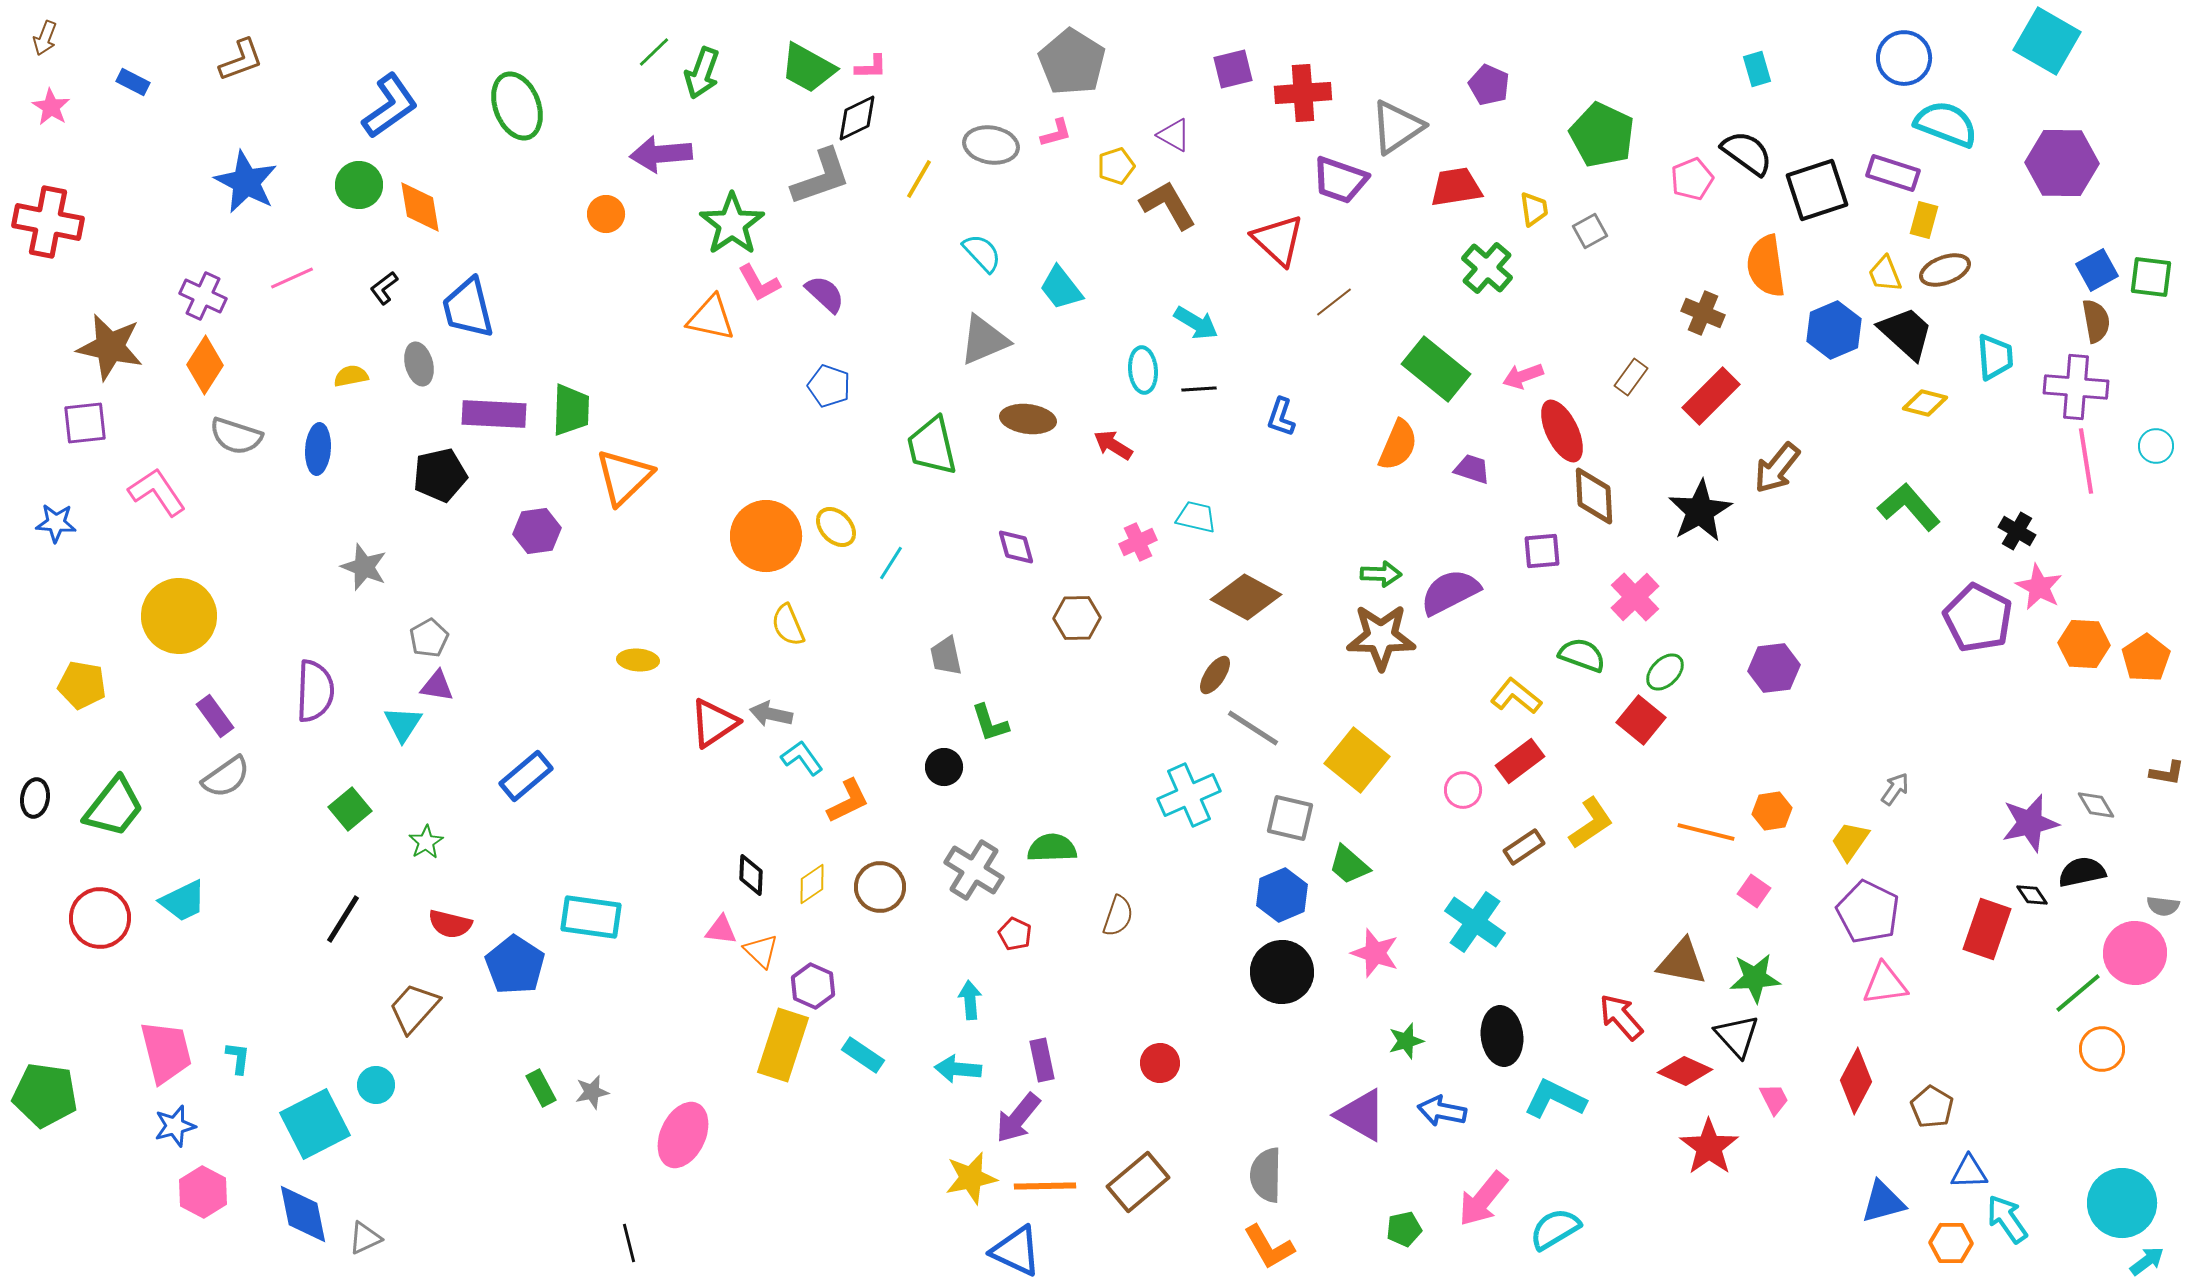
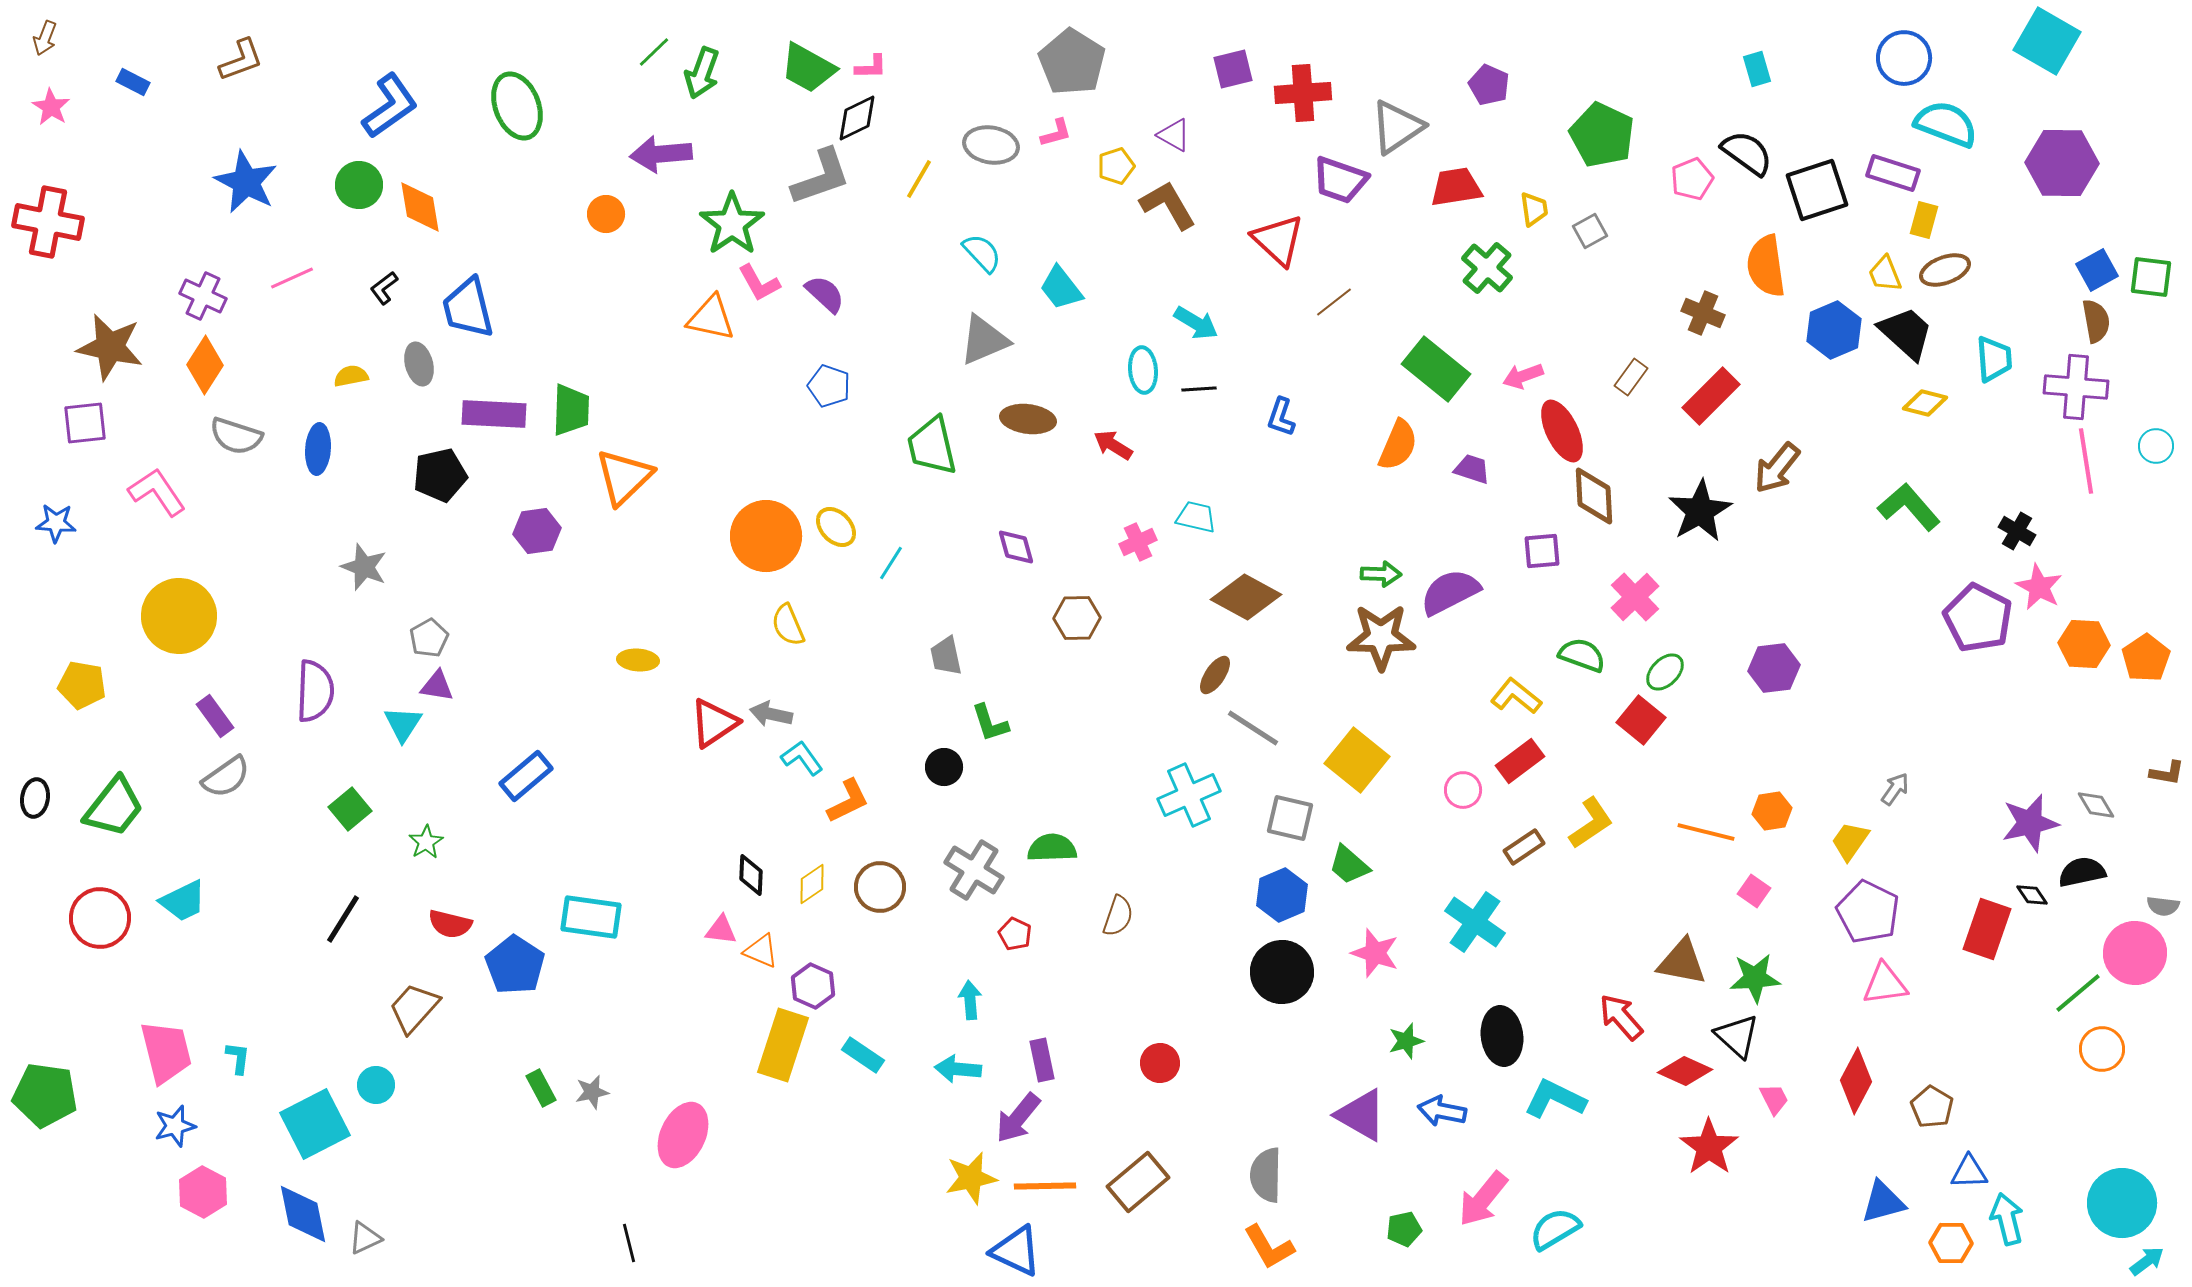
cyan trapezoid at (1995, 357): moved 1 px left, 2 px down
orange triangle at (761, 951): rotated 21 degrees counterclockwise
black triangle at (1737, 1036): rotated 6 degrees counterclockwise
cyan arrow at (2007, 1219): rotated 21 degrees clockwise
